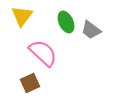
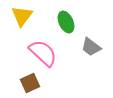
gray trapezoid: moved 17 px down
